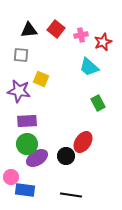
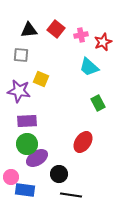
black circle: moved 7 px left, 18 px down
